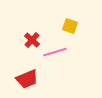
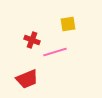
yellow square: moved 2 px left, 2 px up; rotated 28 degrees counterclockwise
red cross: rotated 21 degrees counterclockwise
